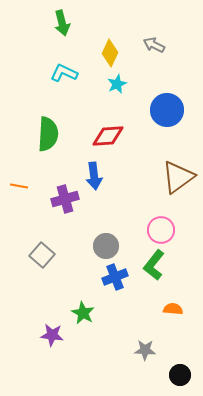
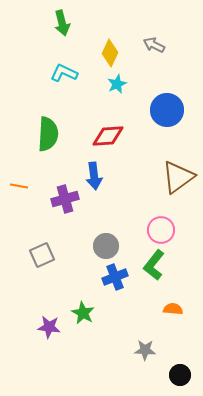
gray square: rotated 25 degrees clockwise
purple star: moved 3 px left, 8 px up
